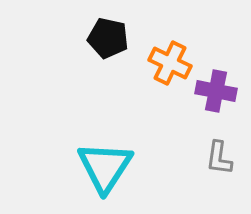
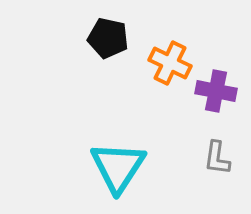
gray L-shape: moved 2 px left
cyan triangle: moved 13 px right
